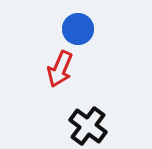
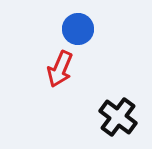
black cross: moved 30 px right, 9 px up
